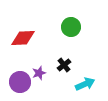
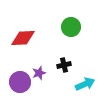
black cross: rotated 24 degrees clockwise
